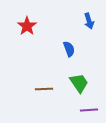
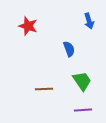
red star: moved 1 px right; rotated 18 degrees counterclockwise
green trapezoid: moved 3 px right, 2 px up
purple line: moved 6 px left
